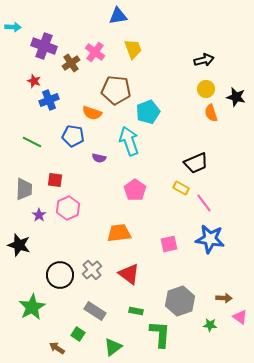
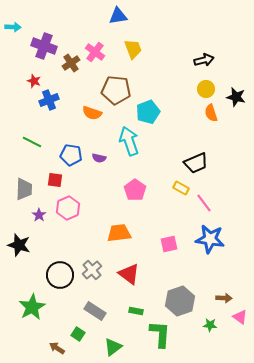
blue pentagon at (73, 136): moved 2 px left, 19 px down
